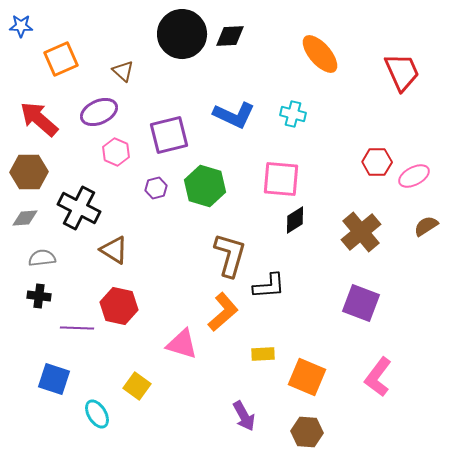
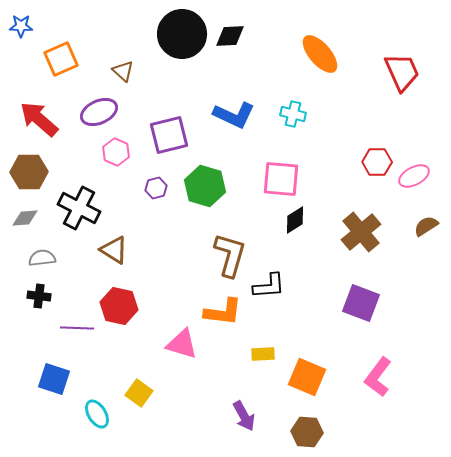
orange L-shape at (223, 312): rotated 48 degrees clockwise
yellow square at (137, 386): moved 2 px right, 7 px down
